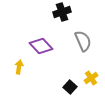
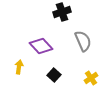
black square: moved 16 px left, 12 px up
